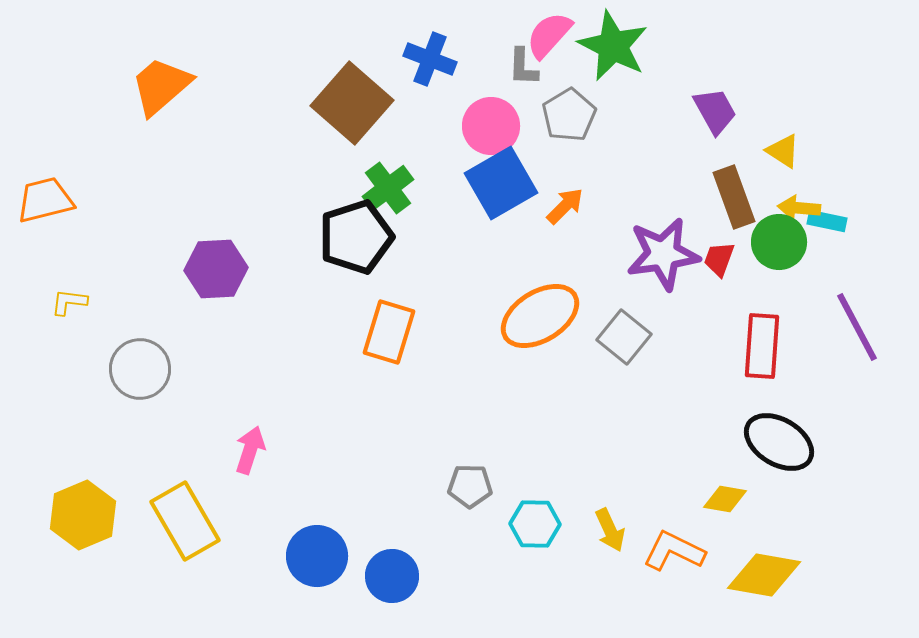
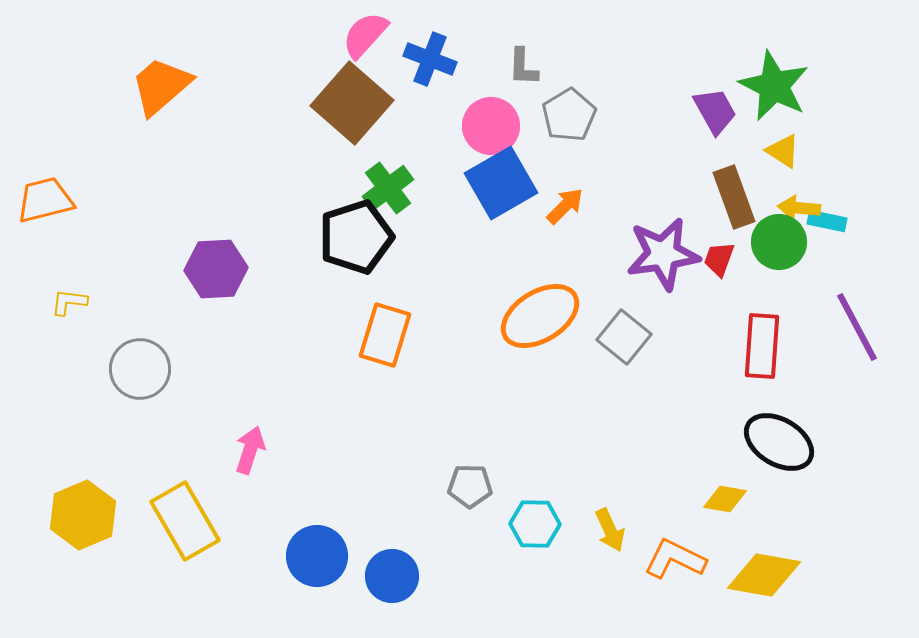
pink semicircle at (549, 35): moved 184 px left
green star at (613, 46): moved 161 px right, 40 px down
orange rectangle at (389, 332): moved 4 px left, 3 px down
orange L-shape at (674, 551): moved 1 px right, 8 px down
